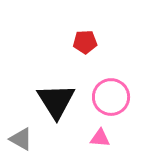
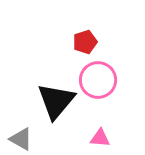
red pentagon: rotated 15 degrees counterclockwise
pink circle: moved 13 px left, 17 px up
black triangle: rotated 12 degrees clockwise
